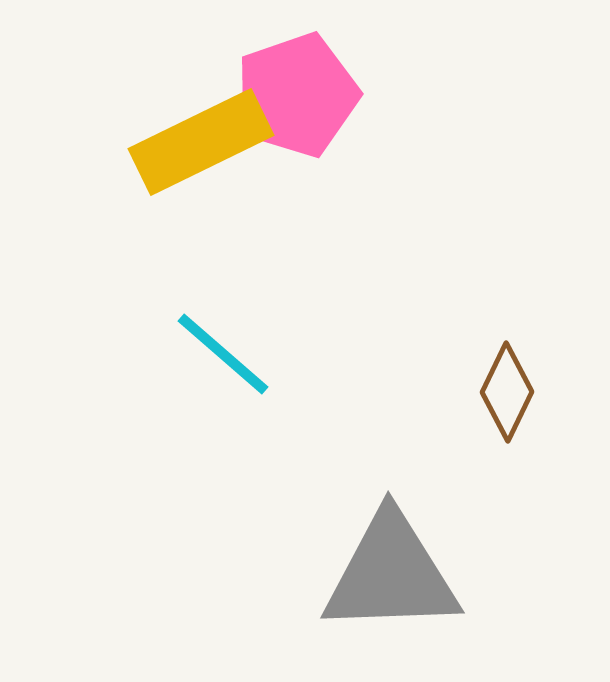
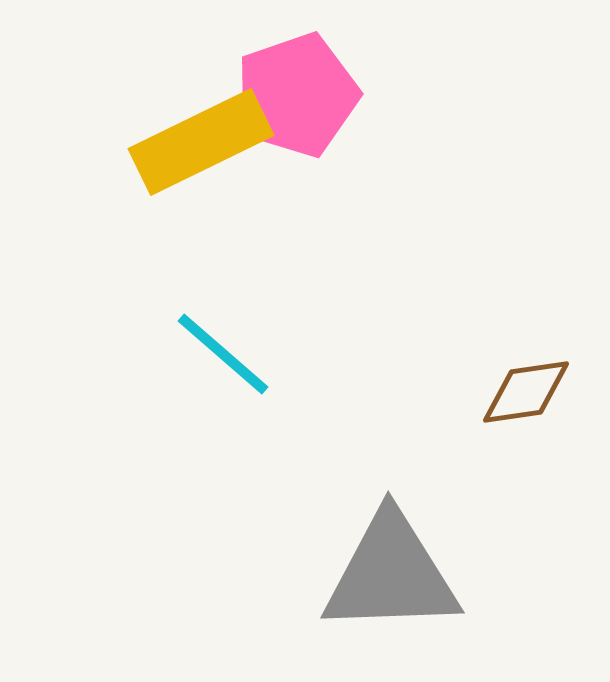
brown diamond: moved 19 px right; rotated 56 degrees clockwise
